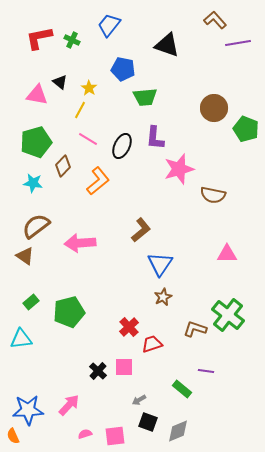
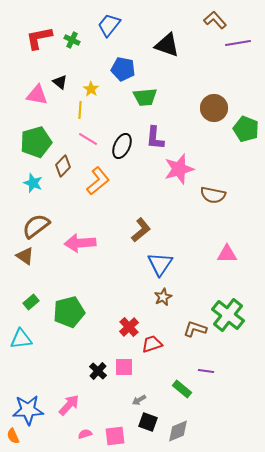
yellow star at (89, 88): moved 2 px right, 1 px down
yellow line at (80, 110): rotated 24 degrees counterclockwise
cyan star at (33, 183): rotated 12 degrees clockwise
